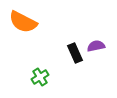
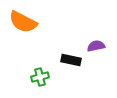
black rectangle: moved 4 px left, 7 px down; rotated 54 degrees counterclockwise
green cross: rotated 18 degrees clockwise
